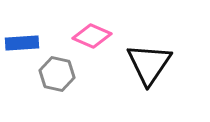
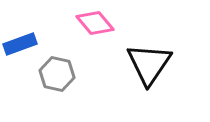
pink diamond: moved 3 px right, 13 px up; rotated 27 degrees clockwise
blue rectangle: moved 2 px left, 1 px down; rotated 16 degrees counterclockwise
